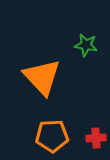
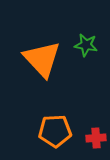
orange triangle: moved 18 px up
orange pentagon: moved 3 px right, 5 px up
